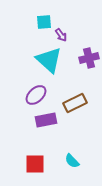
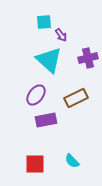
purple cross: moved 1 px left
purple ellipse: rotated 10 degrees counterclockwise
brown rectangle: moved 1 px right, 5 px up
